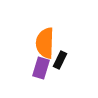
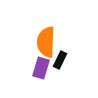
orange semicircle: moved 1 px right, 1 px up
